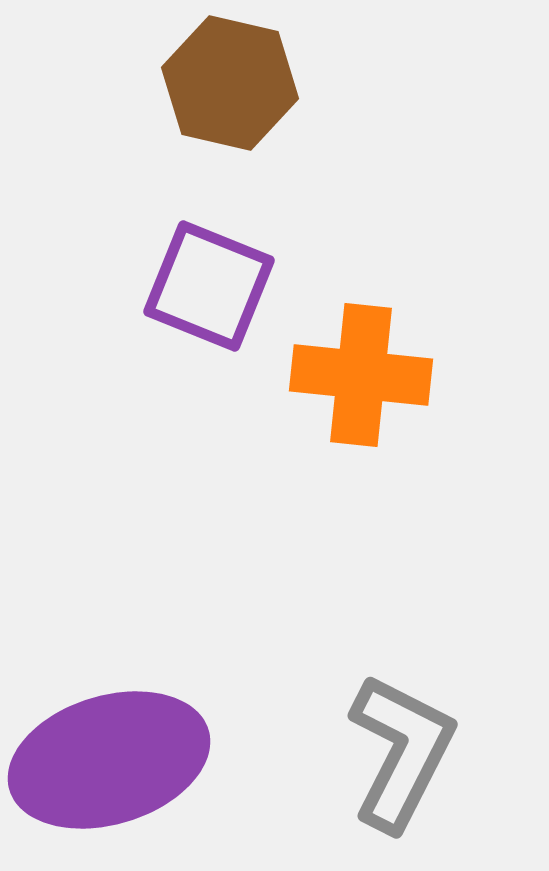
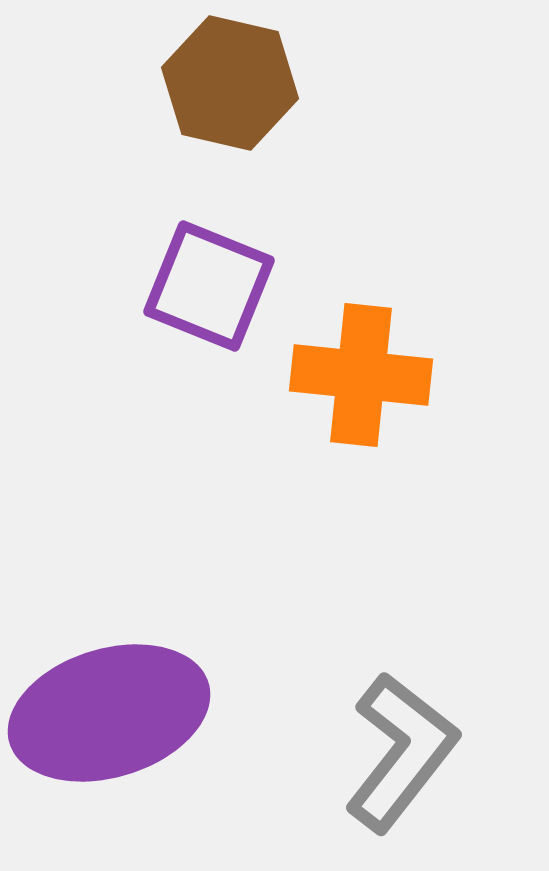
gray L-shape: rotated 11 degrees clockwise
purple ellipse: moved 47 px up
